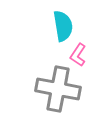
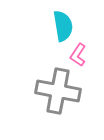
gray cross: moved 2 px down
